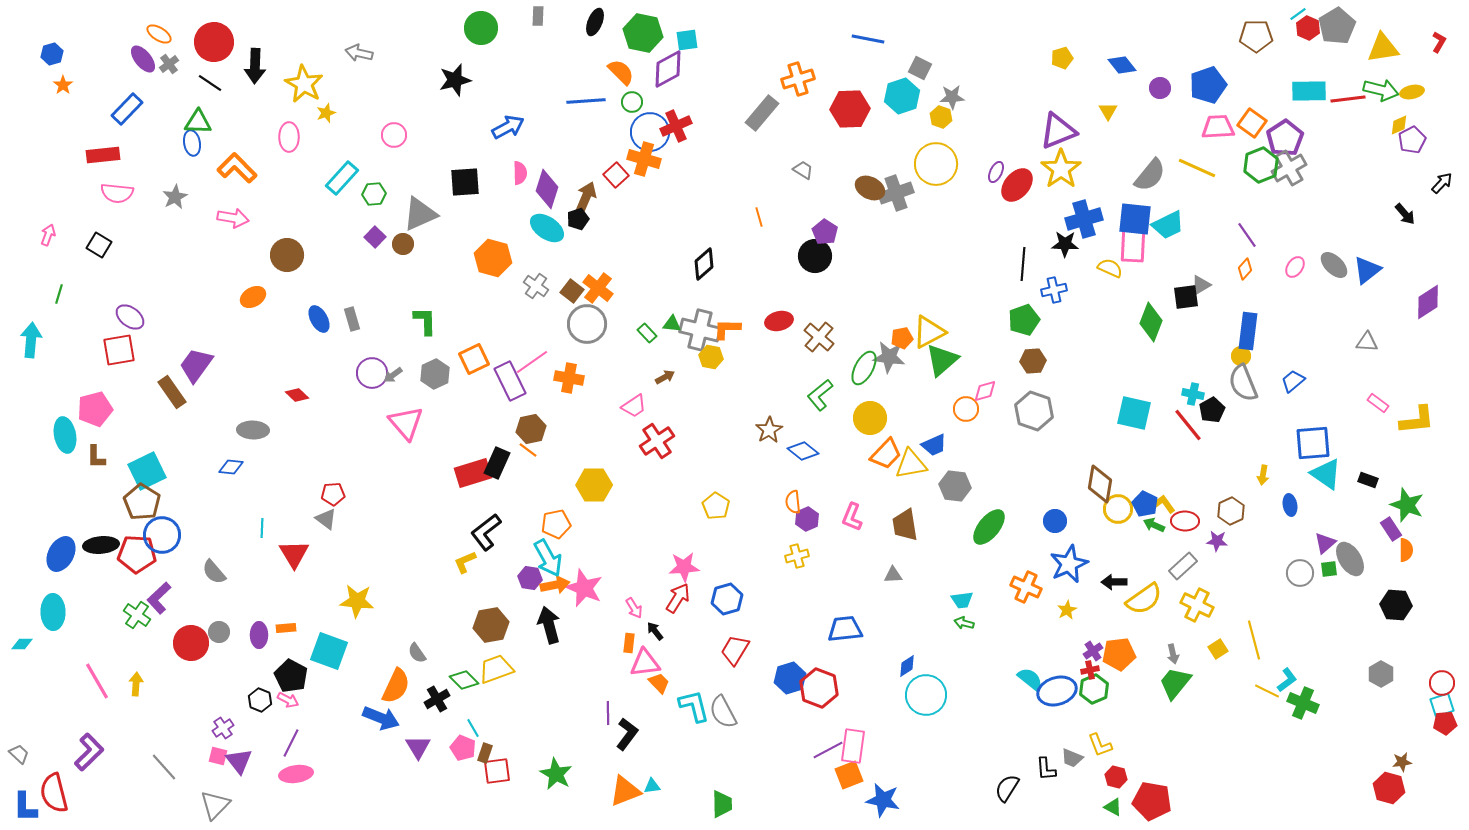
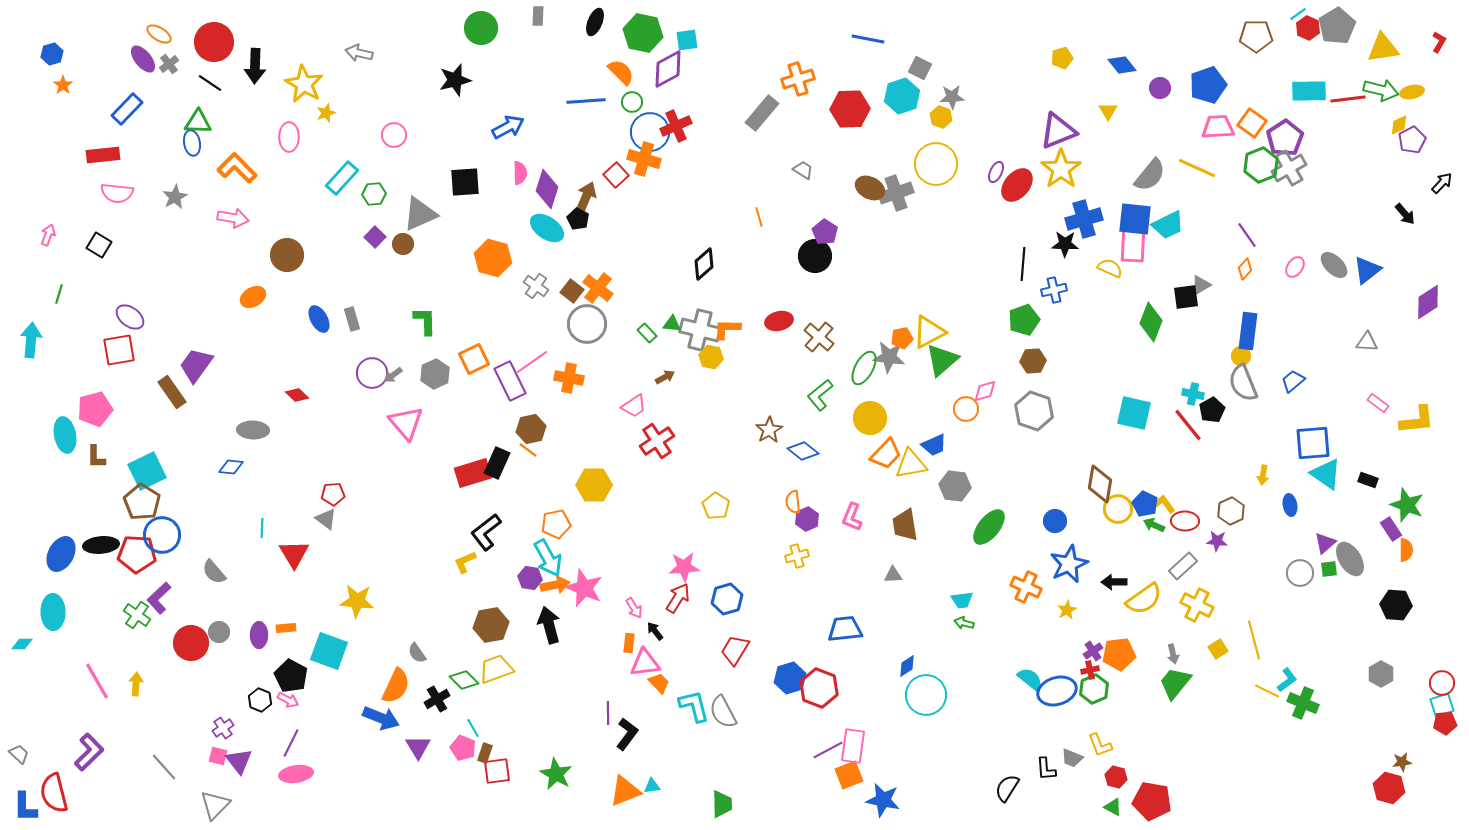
black pentagon at (578, 219): rotated 25 degrees counterclockwise
